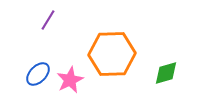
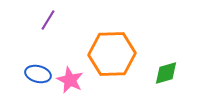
blue ellipse: rotated 60 degrees clockwise
pink star: rotated 20 degrees counterclockwise
